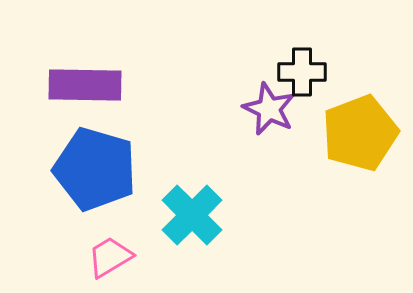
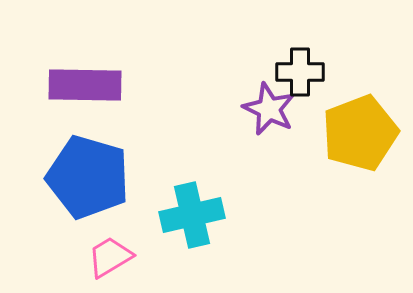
black cross: moved 2 px left
blue pentagon: moved 7 px left, 8 px down
cyan cross: rotated 32 degrees clockwise
